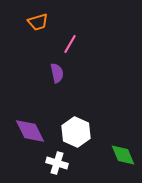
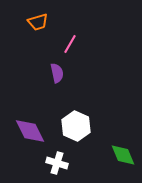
white hexagon: moved 6 px up
